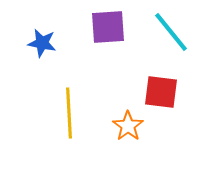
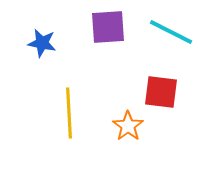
cyan line: rotated 24 degrees counterclockwise
